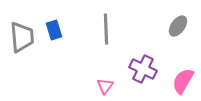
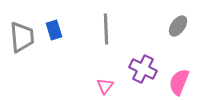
pink semicircle: moved 4 px left, 1 px down; rotated 8 degrees counterclockwise
